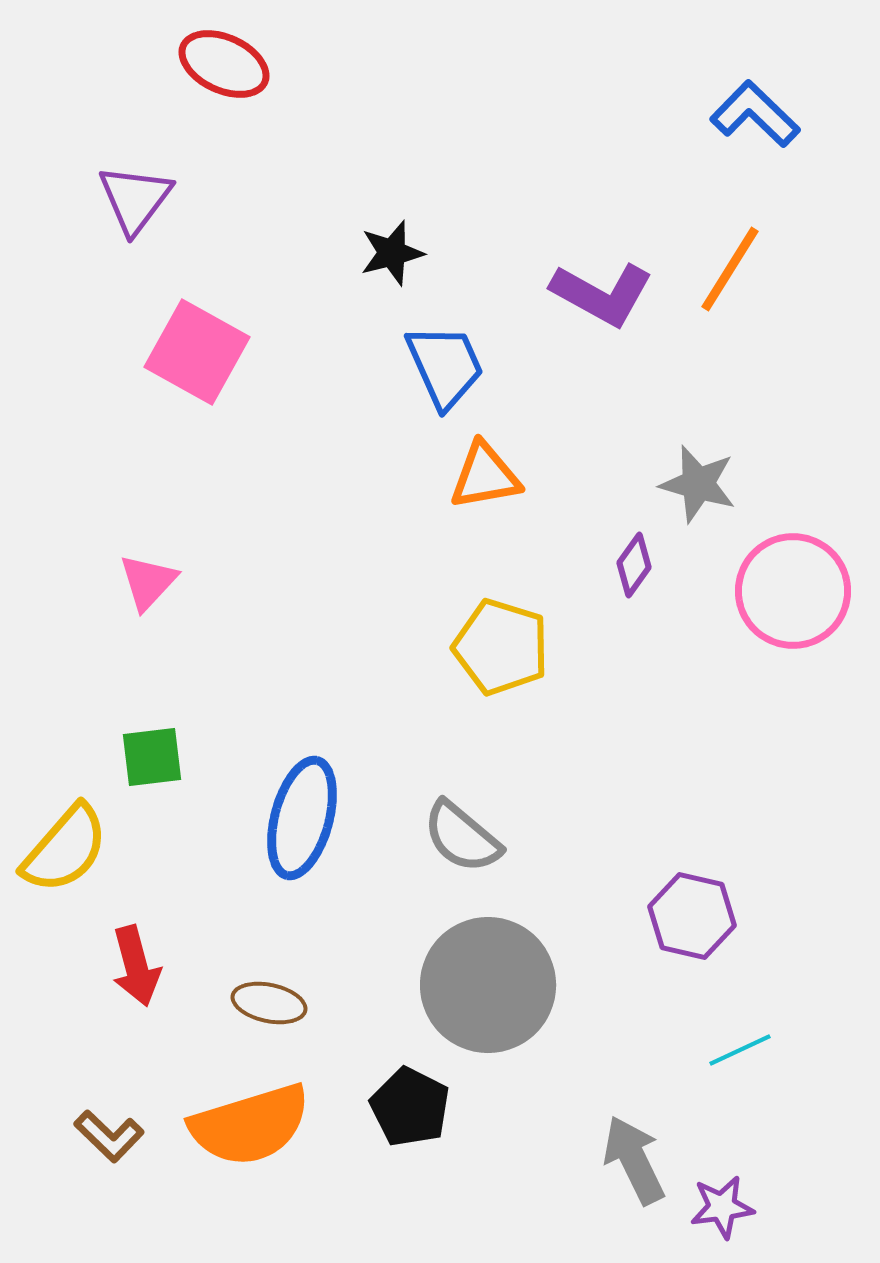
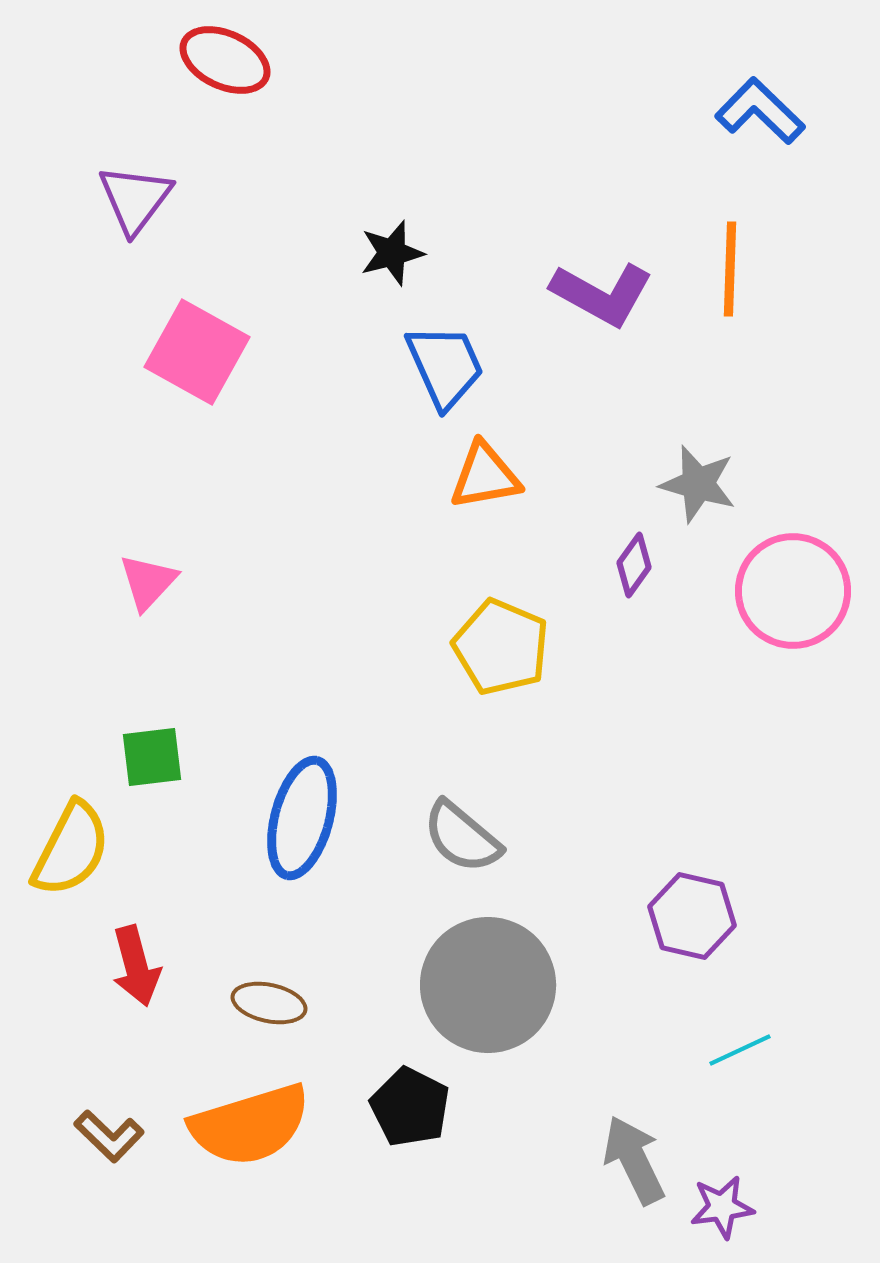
red ellipse: moved 1 px right, 4 px up
blue L-shape: moved 5 px right, 3 px up
orange line: rotated 30 degrees counterclockwise
yellow pentagon: rotated 6 degrees clockwise
yellow semicircle: moved 6 px right; rotated 14 degrees counterclockwise
